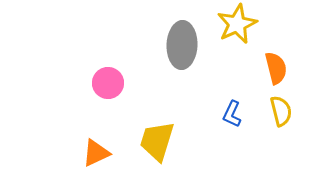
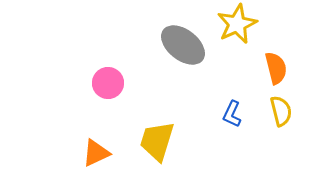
gray ellipse: moved 1 px right; rotated 54 degrees counterclockwise
